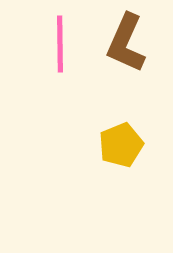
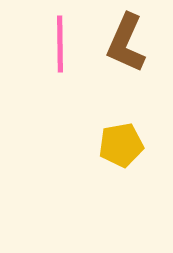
yellow pentagon: rotated 12 degrees clockwise
